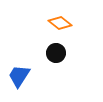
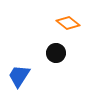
orange diamond: moved 8 px right
